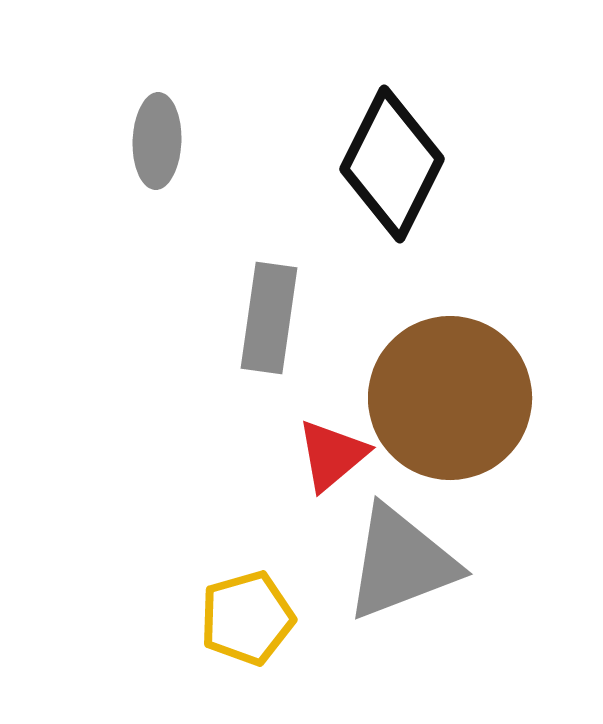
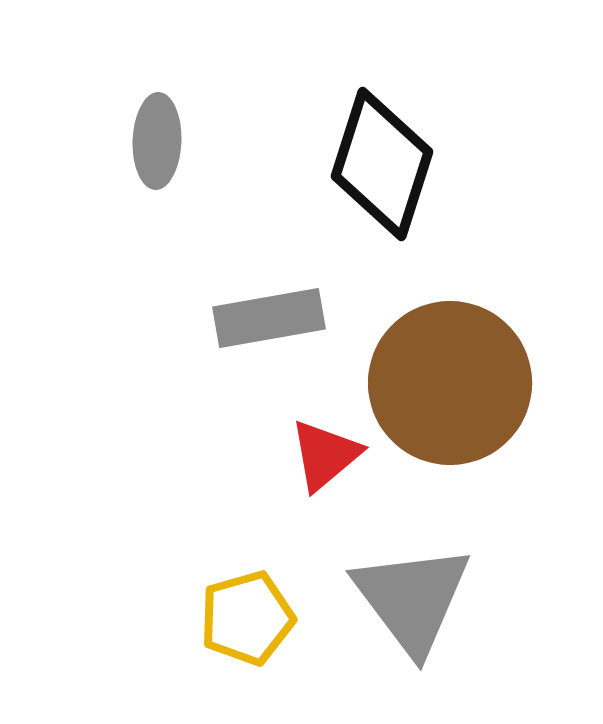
black diamond: moved 10 px left; rotated 9 degrees counterclockwise
gray rectangle: rotated 72 degrees clockwise
brown circle: moved 15 px up
red triangle: moved 7 px left
gray triangle: moved 11 px right, 36 px down; rotated 46 degrees counterclockwise
